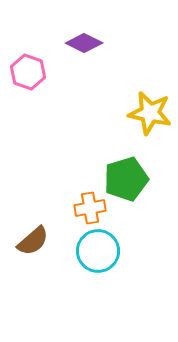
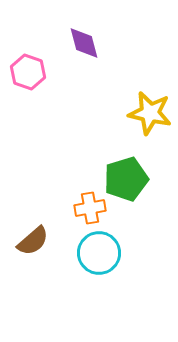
purple diamond: rotated 48 degrees clockwise
cyan circle: moved 1 px right, 2 px down
